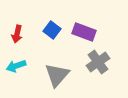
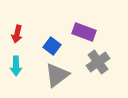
blue square: moved 16 px down
cyan arrow: rotated 72 degrees counterclockwise
gray triangle: rotated 12 degrees clockwise
